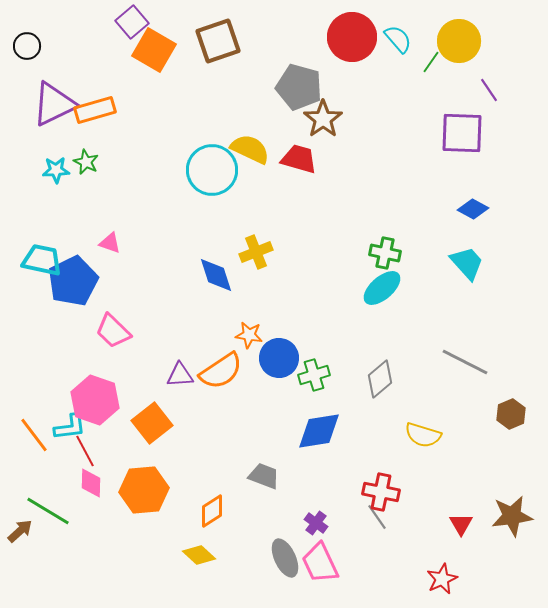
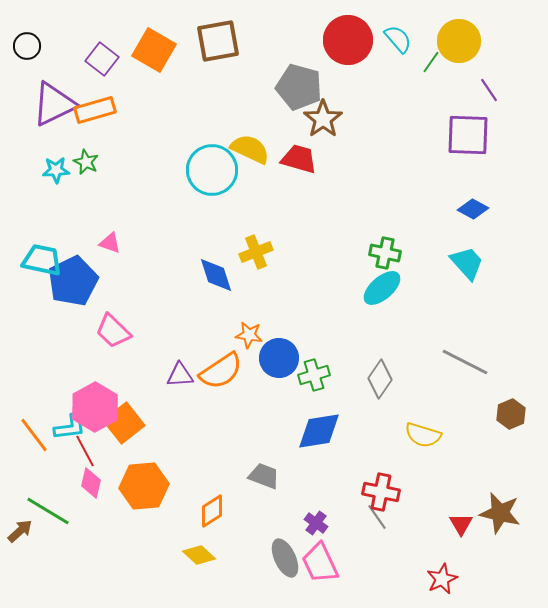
purple square at (132, 22): moved 30 px left, 37 px down; rotated 12 degrees counterclockwise
red circle at (352, 37): moved 4 px left, 3 px down
brown square at (218, 41): rotated 9 degrees clockwise
purple square at (462, 133): moved 6 px right, 2 px down
gray diamond at (380, 379): rotated 15 degrees counterclockwise
pink hexagon at (95, 400): moved 7 px down; rotated 12 degrees clockwise
orange square at (152, 423): moved 28 px left
pink diamond at (91, 483): rotated 12 degrees clockwise
orange hexagon at (144, 490): moved 4 px up
brown star at (512, 516): moved 12 px left, 3 px up; rotated 21 degrees clockwise
